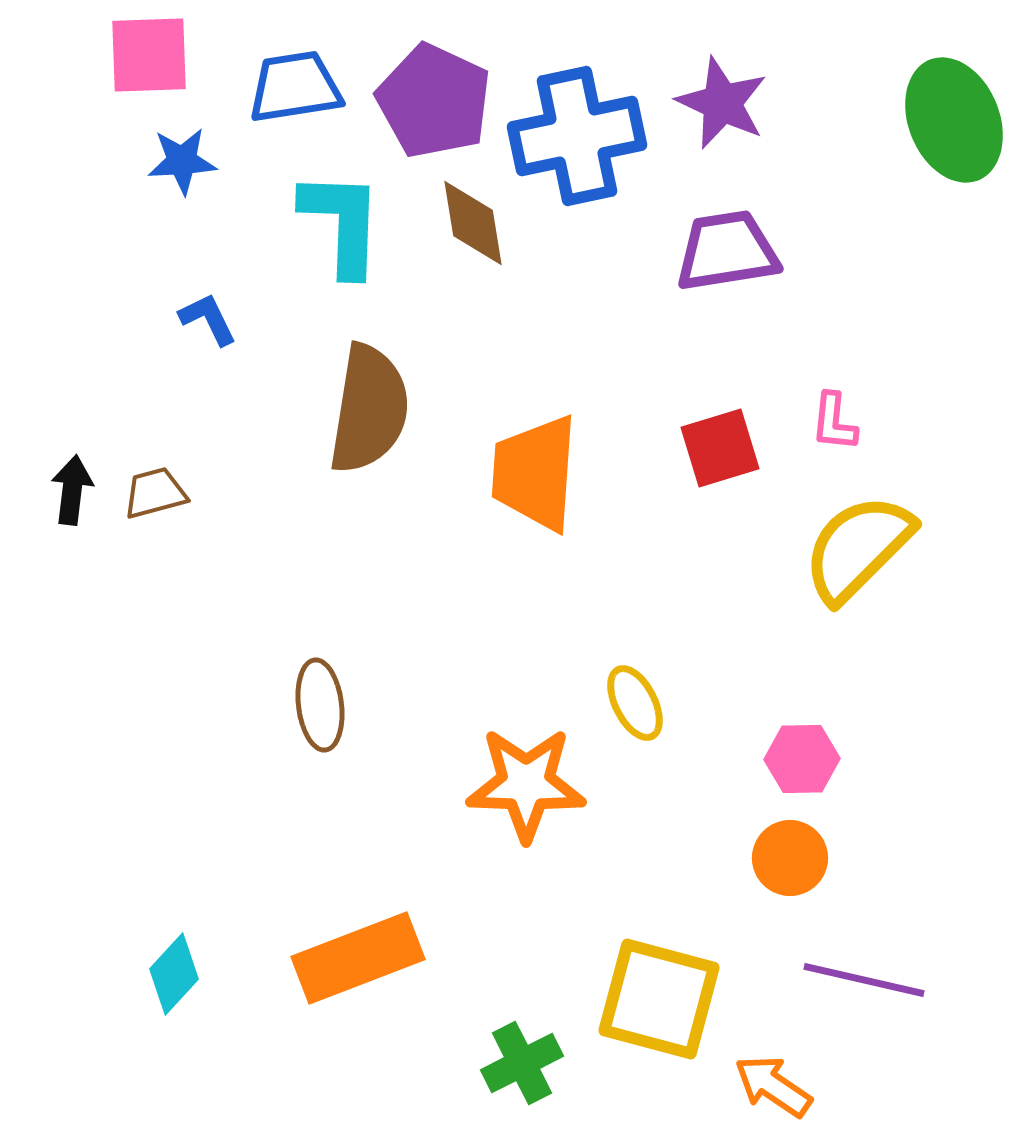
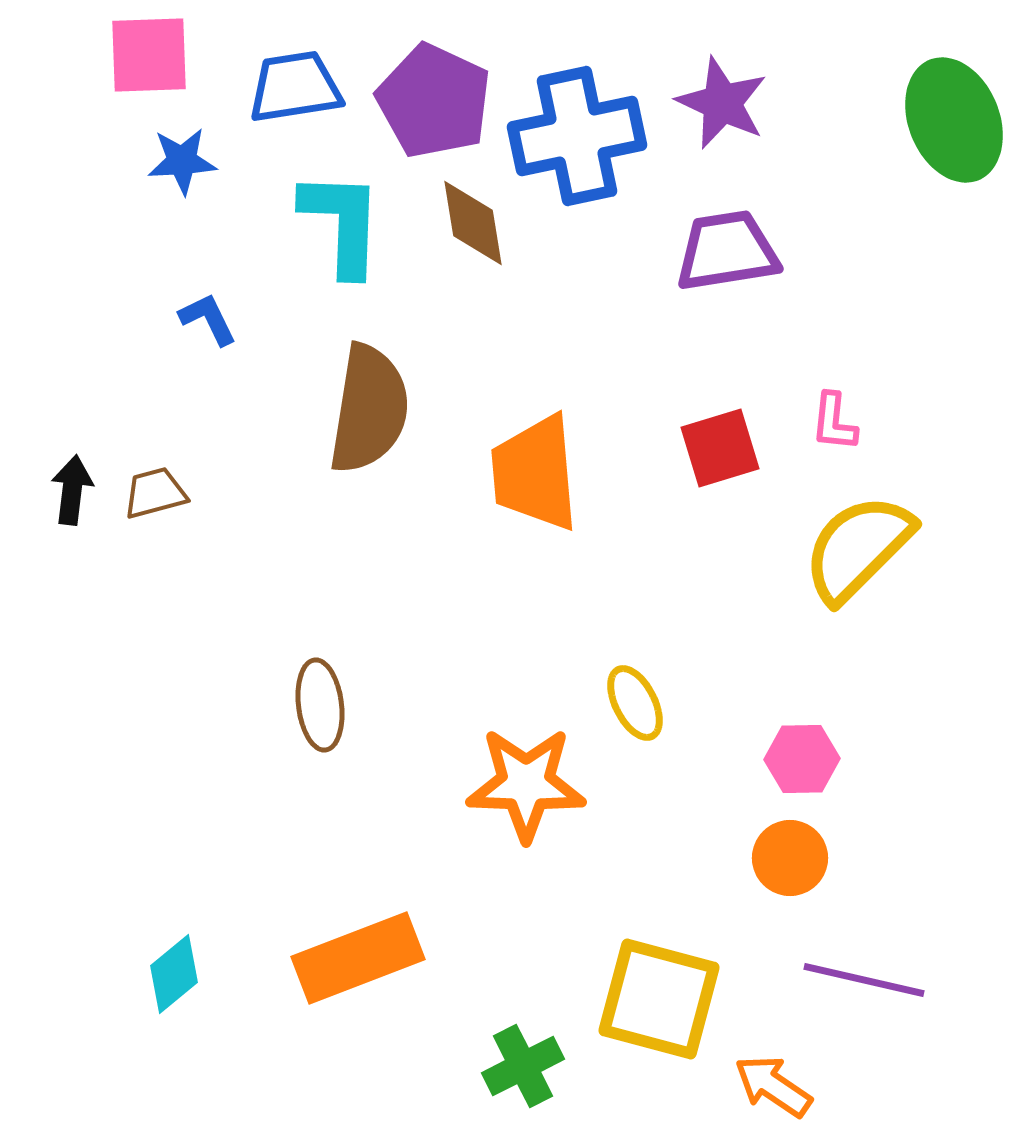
orange trapezoid: rotated 9 degrees counterclockwise
cyan diamond: rotated 8 degrees clockwise
green cross: moved 1 px right, 3 px down
